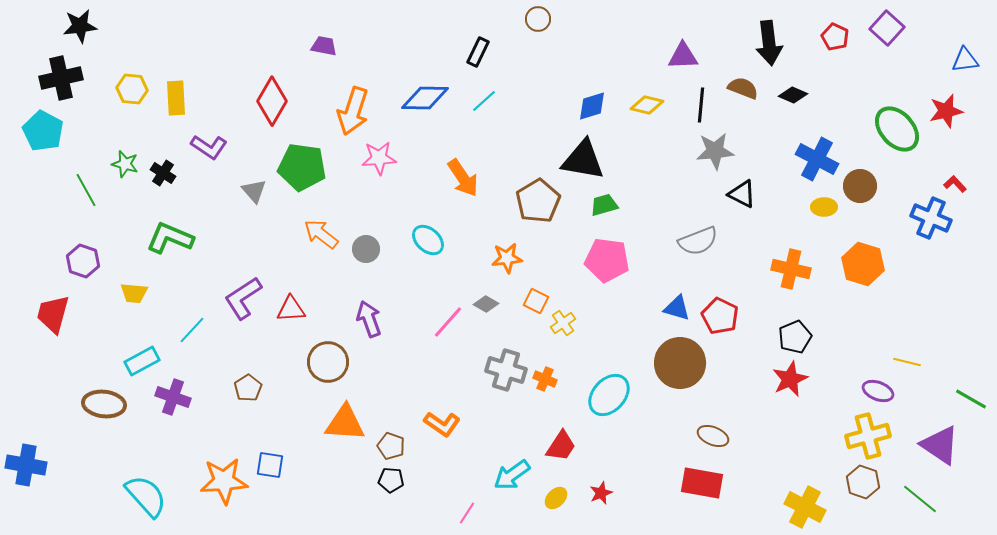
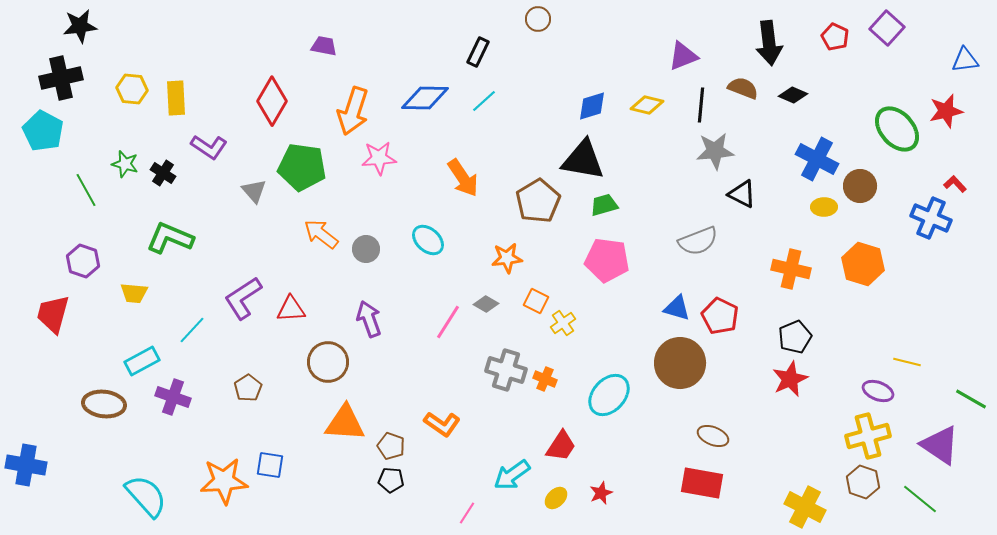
purple triangle at (683, 56): rotated 20 degrees counterclockwise
pink line at (448, 322): rotated 9 degrees counterclockwise
